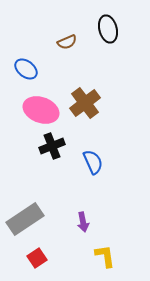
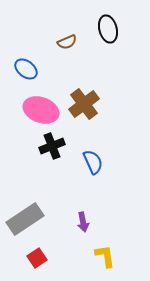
brown cross: moved 1 px left, 1 px down
